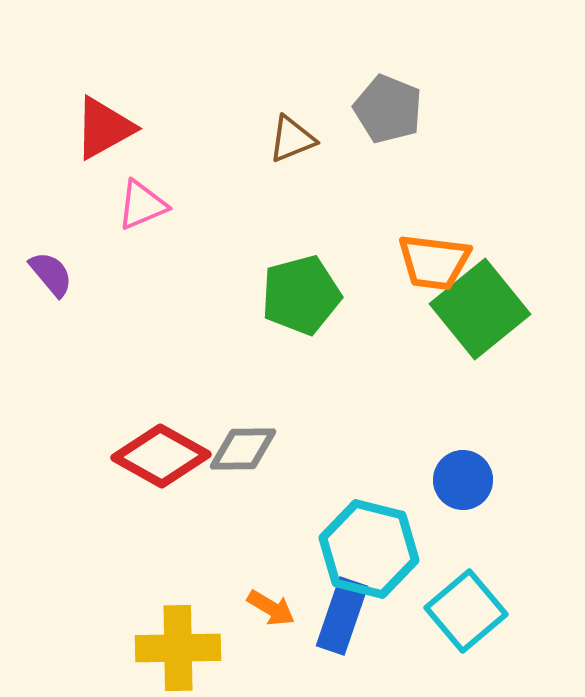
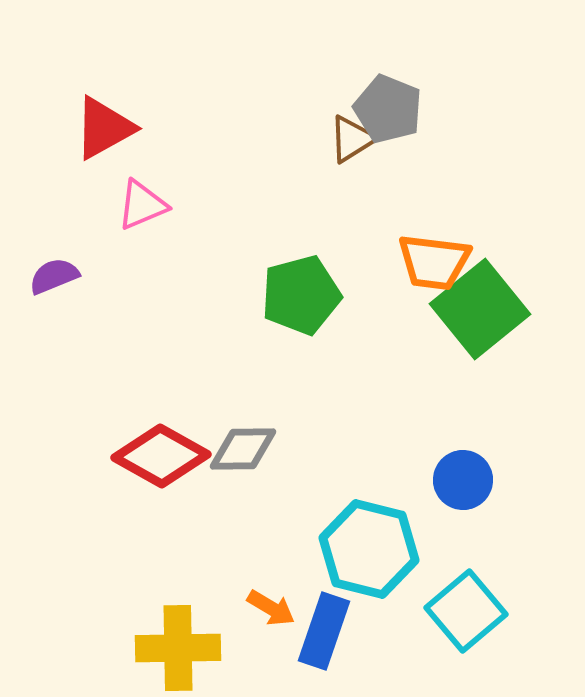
brown triangle: moved 60 px right; rotated 10 degrees counterclockwise
purple semicircle: moved 3 px right, 2 px down; rotated 72 degrees counterclockwise
blue rectangle: moved 18 px left, 15 px down
